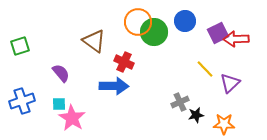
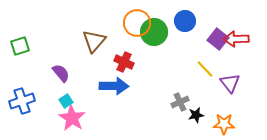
orange circle: moved 1 px left, 1 px down
purple square: moved 6 px down; rotated 25 degrees counterclockwise
brown triangle: rotated 35 degrees clockwise
purple triangle: rotated 25 degrees counterclockwise
cyan square: moved 7 px right, 3 px up; rotated 32 degrees counterclockwise
